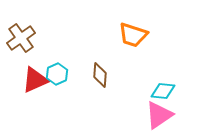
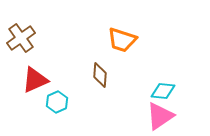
orange trapezoid: moved 11 px left, 5 px down
cyan hexagon: moved 28 px down
pink triangle: moved 1 px right, 1 px down
